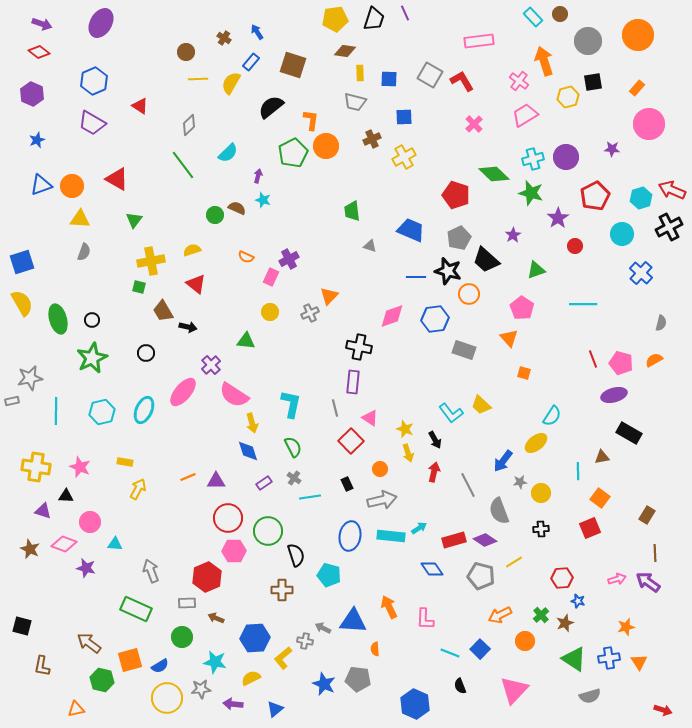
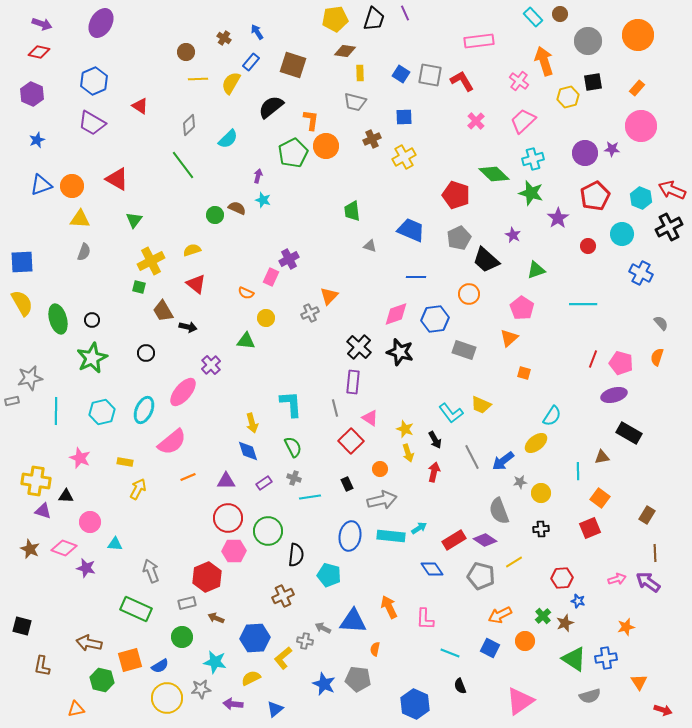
red diamond at (39, 52): rotated 25 degrees counterclockwise
gray square at (430, 75): rotated 20 degrees counterclockwise
blue square at (389, 79): moved 12 px right, 5 px up; rotated 30 degrees clockwise
pink trapezoid at (525, 115): moved 2 px left, 6 px down; rotated 12 degrees counterclockwise
pink cross at (474, 124): moved 2 px right, 3 px up
pink circle at (649, 124): moved 8 px left, 2 px down
cyan semicircle at (228, 153): moved 14 px up
purple circle at (566, 157): moved 19 px right, 4 px up
cyan hexagon at (641, 198): rotated 20 degrees counterclockwise
purple star at (513, 235): rotated 14 degrees counterclockwise
red circle at (575, 246): moved 13 px right
orange semicircle at (246, 257): moved 36 px down
yellow cross at (151, 261): rotated 16 degrees counterclockwise
blue square at (22, 262): rotated 15 degrees clockwise
black star at (448, 271): moved 48 px left, 81 px down
blue cross at (641, 273): rotated 15 degrees counterclockwise
yellow circle at (270, 312): moved 4 px left, 6 px down
pink diamond at (392, 316): moved 4 px right, 2 px up
gray semicircle at (661, 323): rotated 56 degrees counterclockwise
orange triangle at (509, 338): rotated 30 degrees clockwise
black cross at (359, 347): rotated 30 degrees clockwise
red line at (593, 359): rotated 42 degrees clockwise
orange semicircle at (654, 360): moved 3 px right, 3 px up; rotated 42 degrees counterclockwise
pink semicircle at (234, 395): moved 62 px left, 47 px down; rotated 72 degrees counterclockwise
cyan L-shape at (291, 404): rotated 16 degrees counterclockwise
yellow trapezoid at (481, 405): rotated 20 degrees counterclockwise
blue arrow at (503, 461): rotated 15 degrees clockwise
yellow cross at (36, 467): moved 14 px down
pink star at (80, 467): moved 9 px up
gray cross at (294, 478): rotated 16 degrees counterclockwise
purple triangle at (216, 481): moved 10 px right
gray line at (468, 485): moved 4 px right, 28 px up
red rectangle at (454, 540): rotated 15 degrees counterclockwise
pink diamond at (64, 544): moved 4 px down
black semicircle at (296, 555): rotated 25 degrees clockwise
brown cross at (282, 590): moved 1 px right, 6 px down; rotated 25 degrees counterclockwise
gray rectangle at (187, 603): rotated 12 degrees counterclockwise
green cross at (541, 615): moved 2 px right, 1 px down
brown arrow at (89, 643): rotated 25 degrees counterclockwise
orange semicircle at (375, 649): rotated 16 degrees clockwise
blue square at (480, 649): moved 10 px right, 1 px up; rotated 18 degrees counterclockwise
blue cross at (609, 658): moved 3 px left
orange triangle at (639, 662): moved 20 px down
pink triangle at (514, 690): moved 6 px right, 11 px down; rotated 12 degrees clockwise
